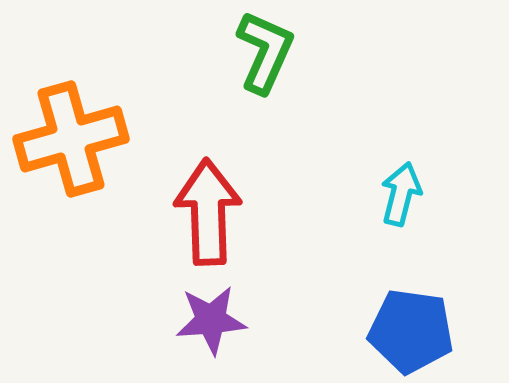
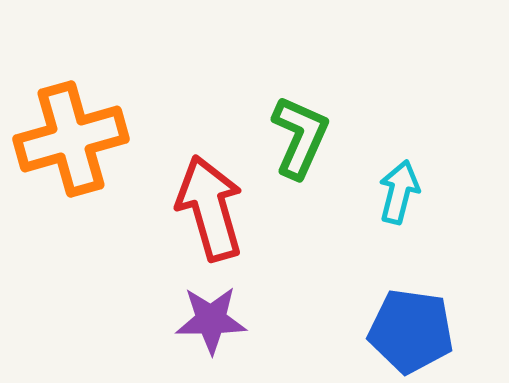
green L-shape: moved 35 px right, 85 px down
cyan arrow: moved 2 px left, 2 px up
red arrow: moved 2 px right, 4 px up; rotated 14 degrees counterclockwise
purple star: rotated 4 degrees clockwise
